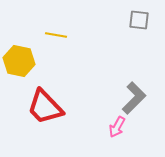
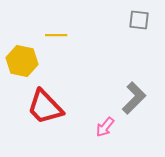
yellow line: rotated 10 degrees counterclockwise
yellow hexagon: moved 3 px right
pink arrow: moved 12 px left; rotated 10 degrees clockwise
